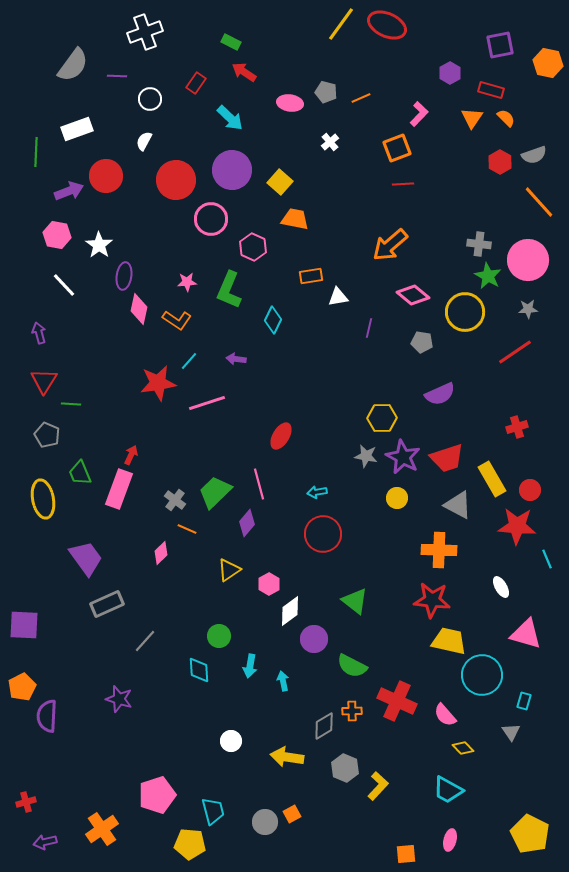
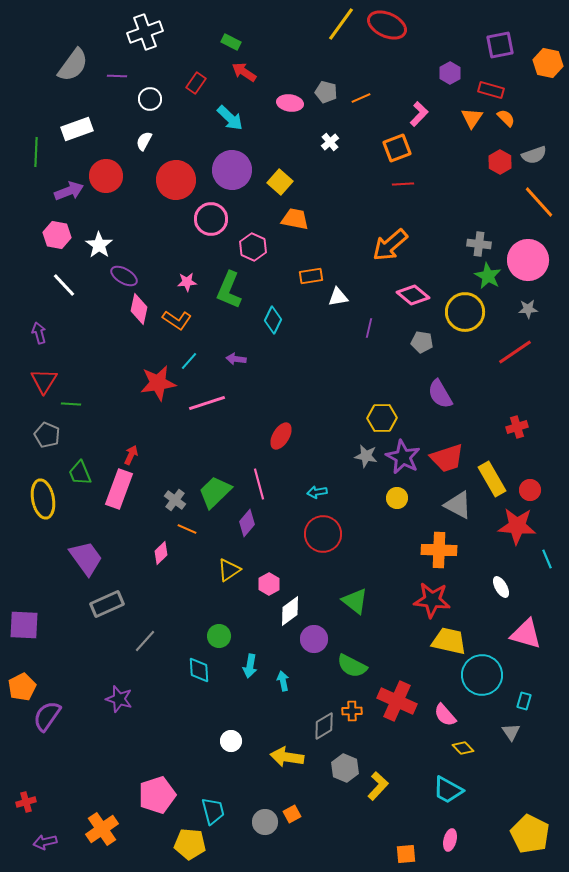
purple ellipse at (124, 276): rotated 68 degrees counterclockwise
purple semicircle at (440, 394): rotated 84 degrees clockwise
purple semicircle at (47, 716): rotated 32 degrees clockwise
